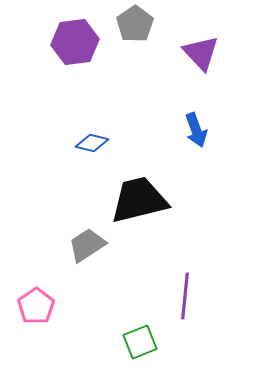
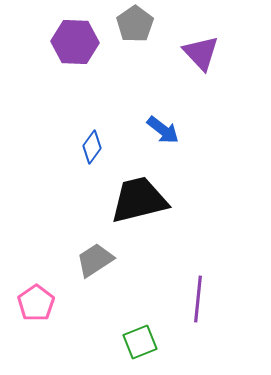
purple hexagon: rotated 9 degrees clockwise
blue arrow: moved 33 px left; rotated 32 degrees counterclockwise
blue diamond: moved 4 px down; rotated 68 degrees counterclockwise
gray trapezoid: moved 8 px right, 15 px down
purple line: moved 13 px right, 3 px down
pink pentagon: moved 3 px up
